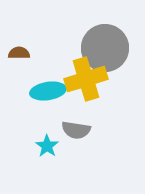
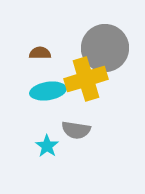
brown semicircle: moved 21 px right
